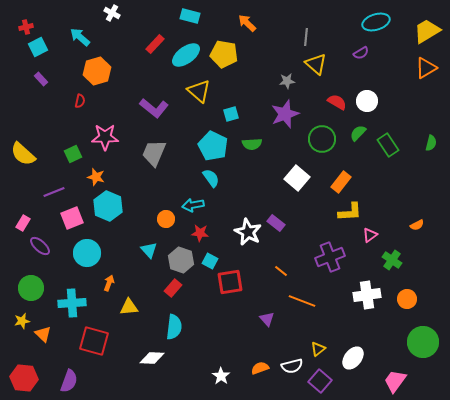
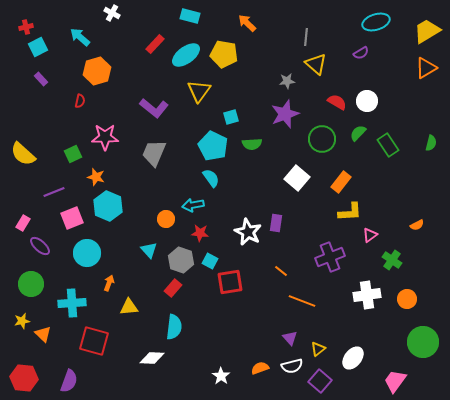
yellow triangle at (199, 91): rotated 25 degrees clockwise
cyan square at (231, 114): moved 3 px down
purple rectangle at (276, 223): rotated 60 degrees clockwise
green circle at (31, 288): moved 4 px up
purple triangle at (267, 319): moved 23 px right, 19 px down
